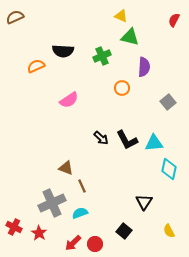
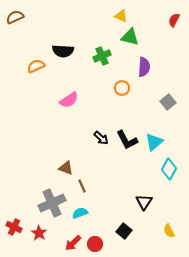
cyan triangle: moved 1 px up; rotated 36 degrees counterclockwise
cyan diamond: rotated 15 degrees clockwise
